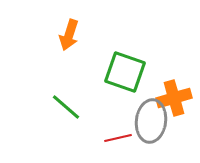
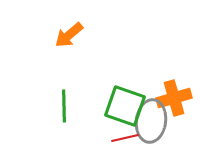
orange arrow: rotated 32 degrees clockwise
green square: moved 34 px down
green line: moved 2 px left, 1 px up; rotated 48 degrees clockwise
red line: moved 7 px right
